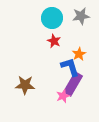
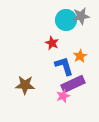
cyan circle: moved 14 px right, 2 px down
red star: moved 2 px left, 2 px down
orange star: moved 1 px right, 2 px down
blue L-shape: moved 6 px left, 1 px up
purple rectangle: rotated 35 degrees clockwise
